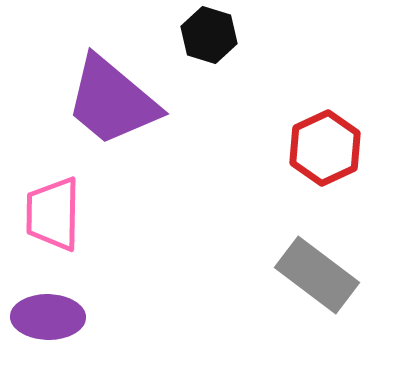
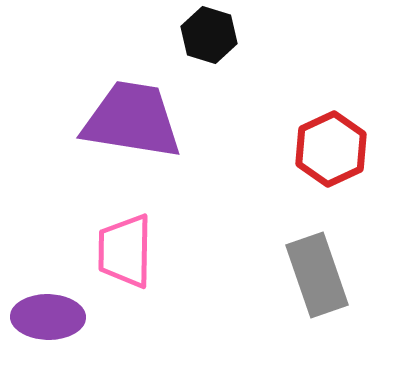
purple trapezoid: moved 20 px right, 19 px down; rotated 149 degrees clockwise
red hexagon: moved 6 px right, 1 px down
pink trapezoid: moved 72 px right, 37 px down
gray rectangle: rotated 34 degrees clockwise
